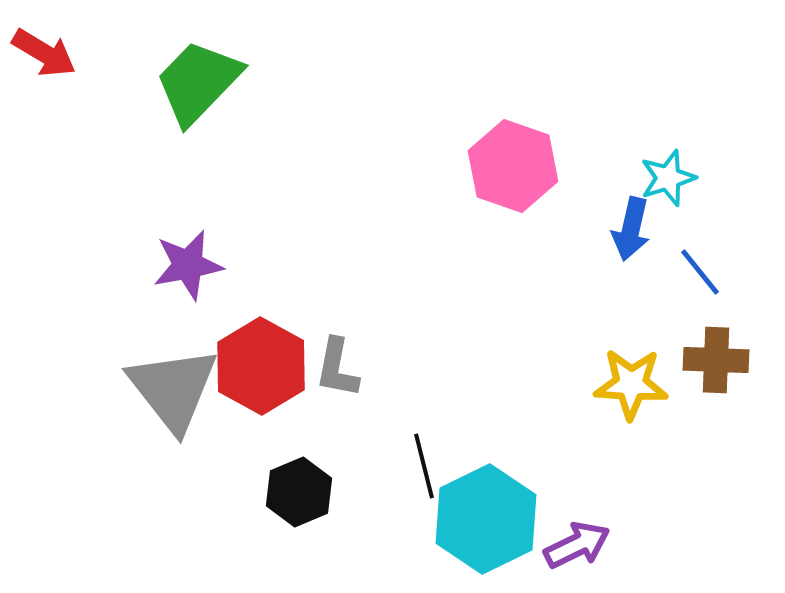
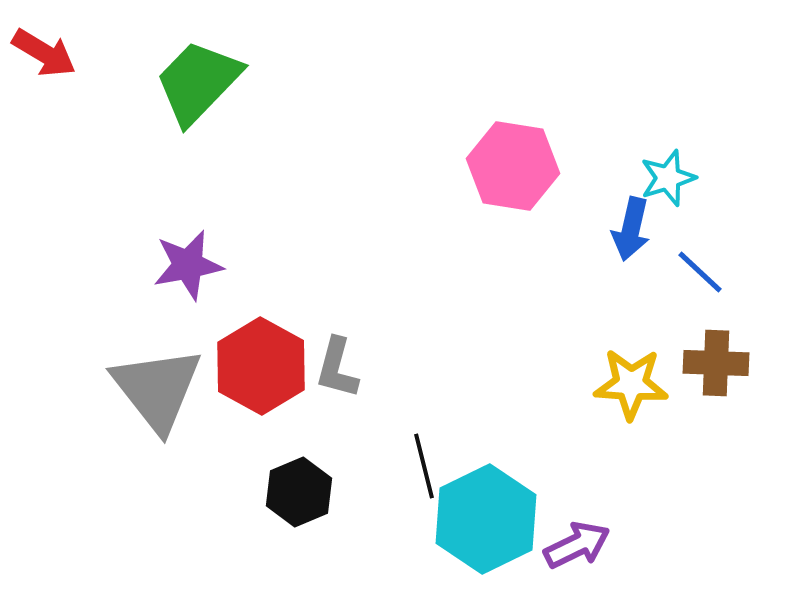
pink hexagon: rotated 10 degrees counterclockwise
blue line: rotated 8 degrees counterclockwise
brown cross: moved 3 px down
gray L-shape: rotated 4 degrees clockwise
gray triangle: moved 16 px left
